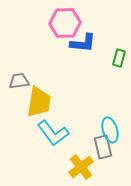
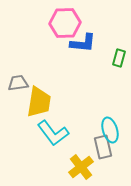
gray trapezoid: moved 1 px left, 2 px down
